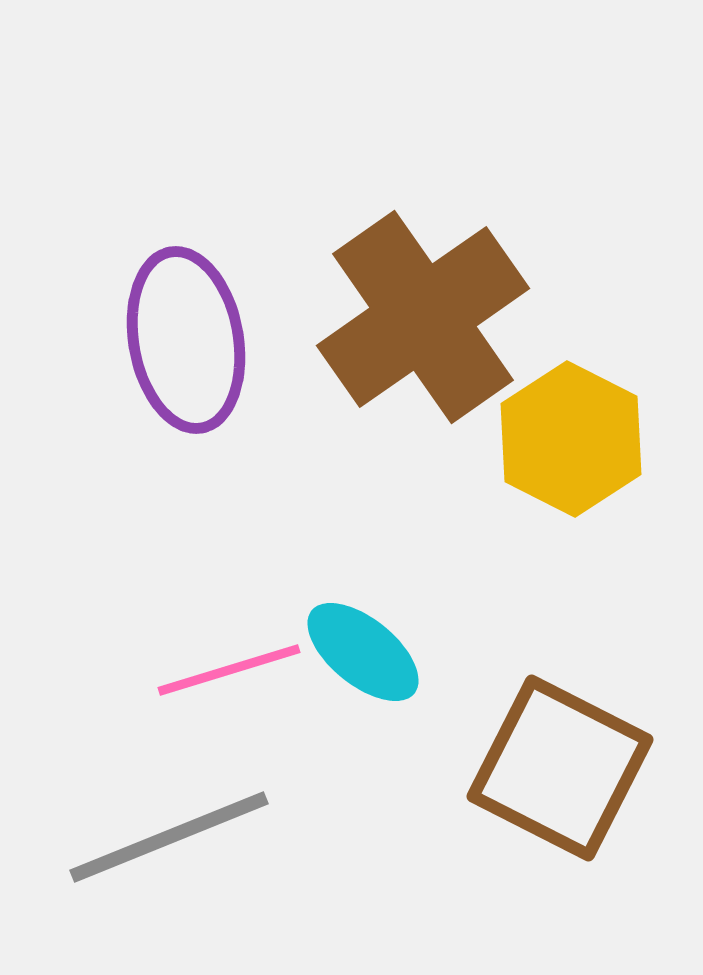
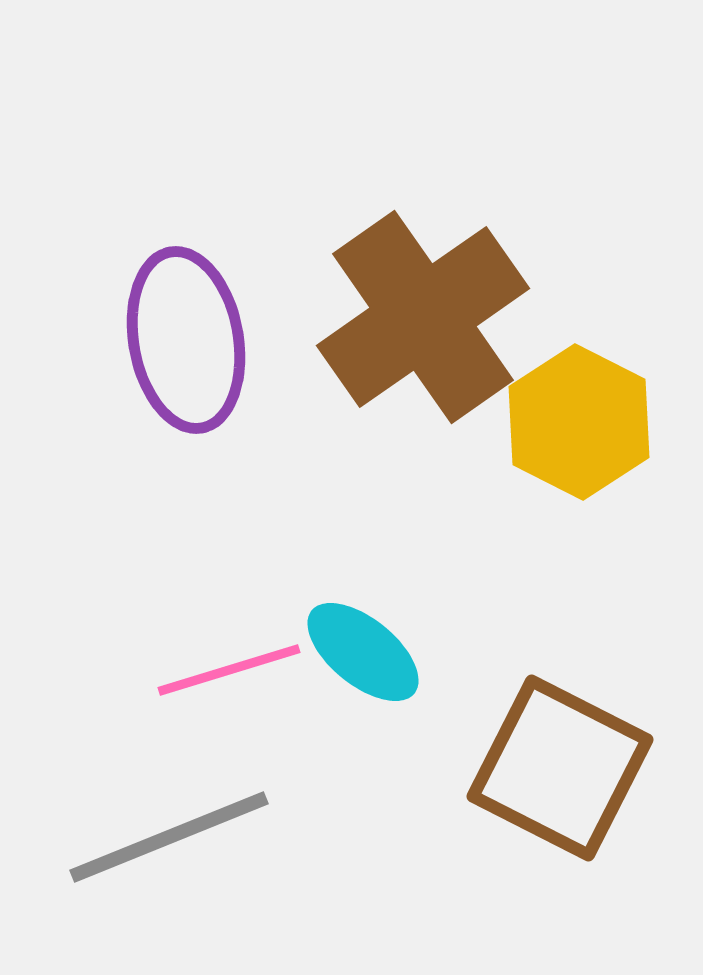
yellow hexagon: moved 8 px right, 17 px up
